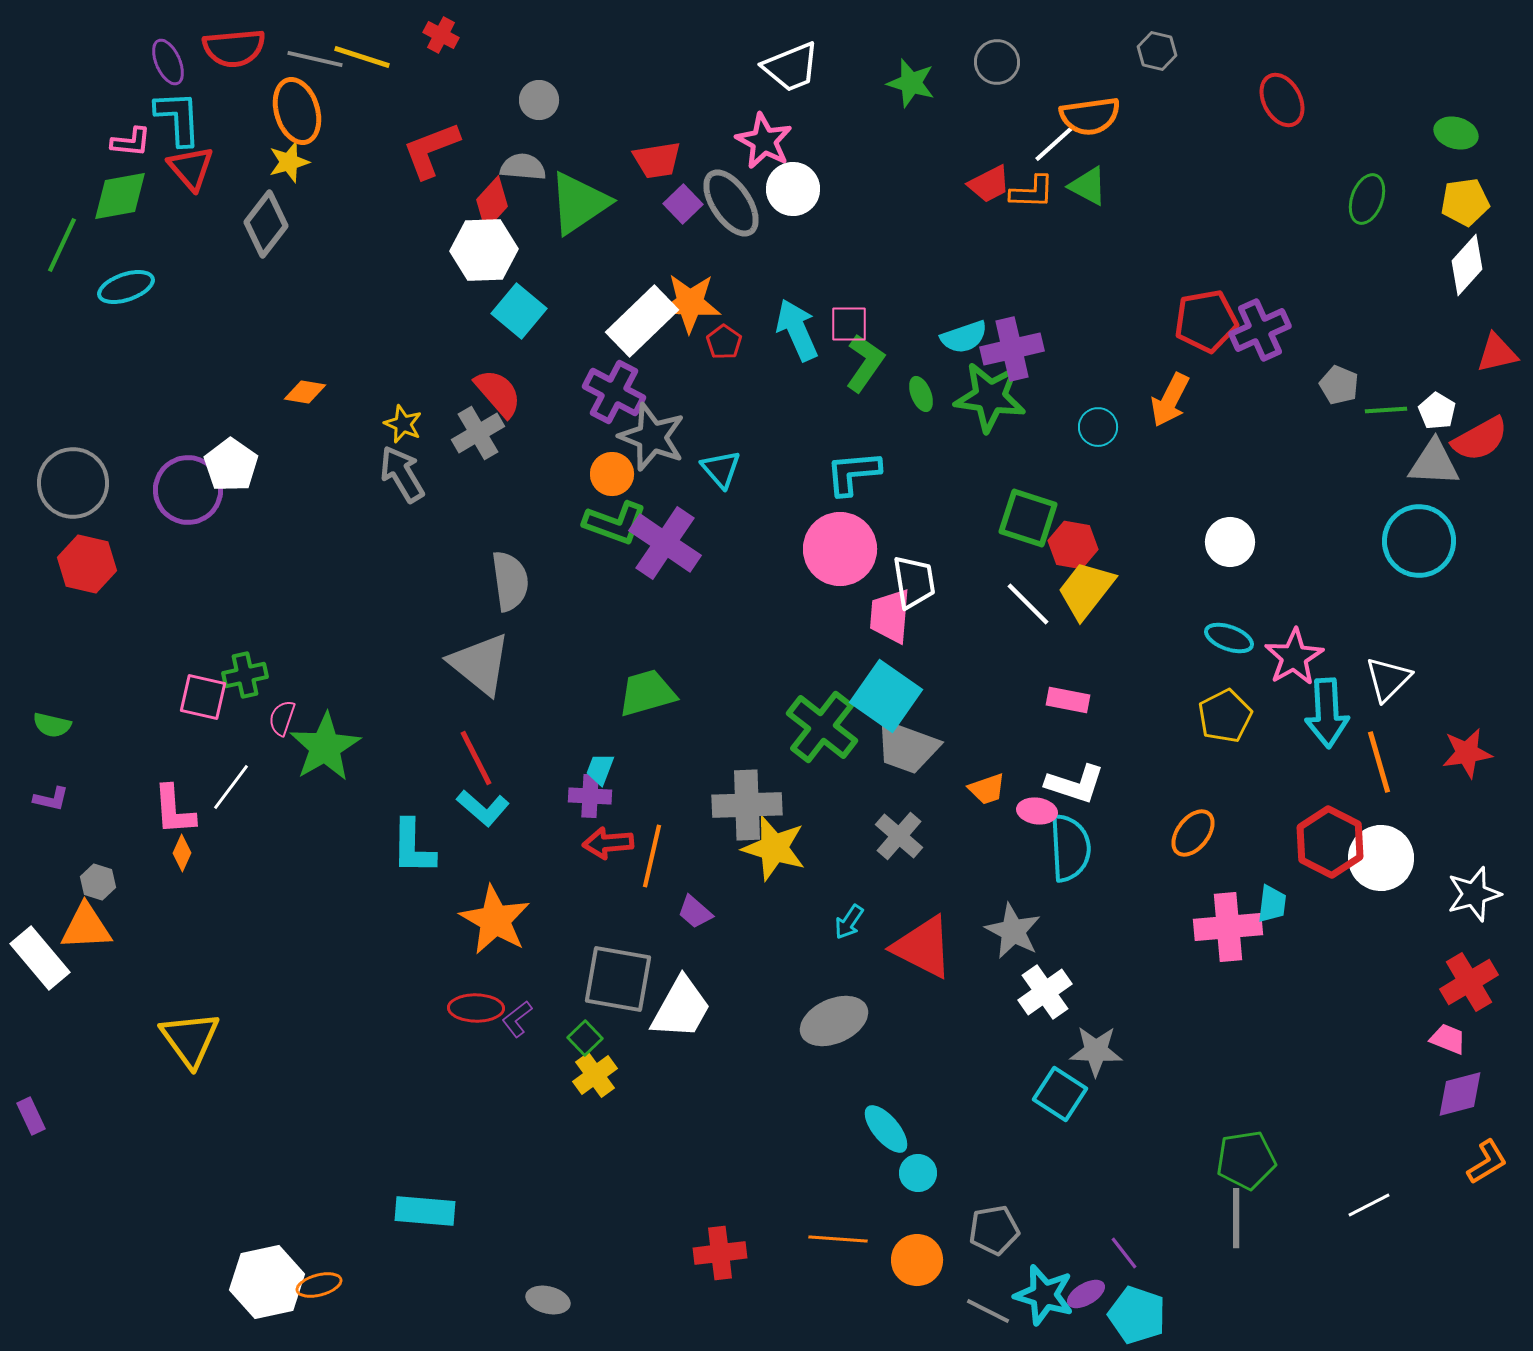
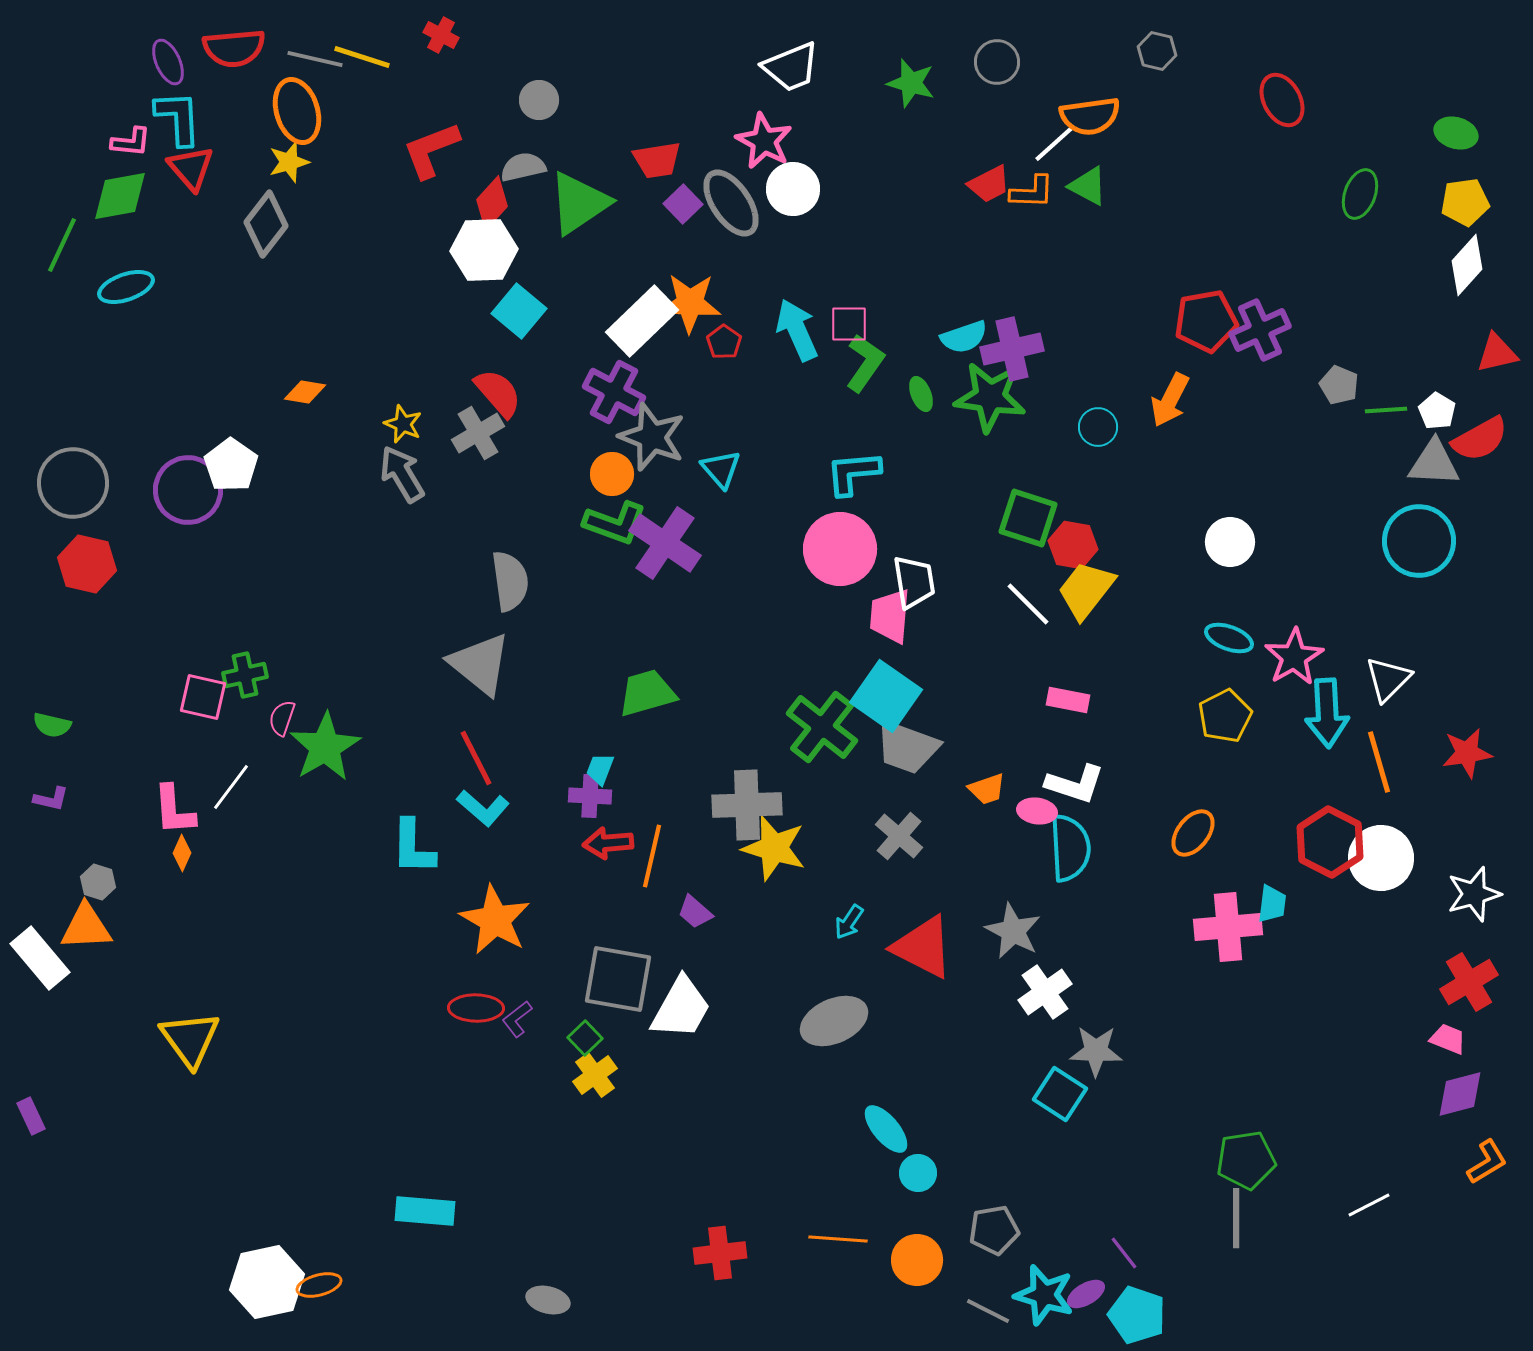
gray semicircle at (523, 167): rotated 18 degrees counterclockwise
green ellipse at (1367, 199): moved 7 px left, 5 px up
